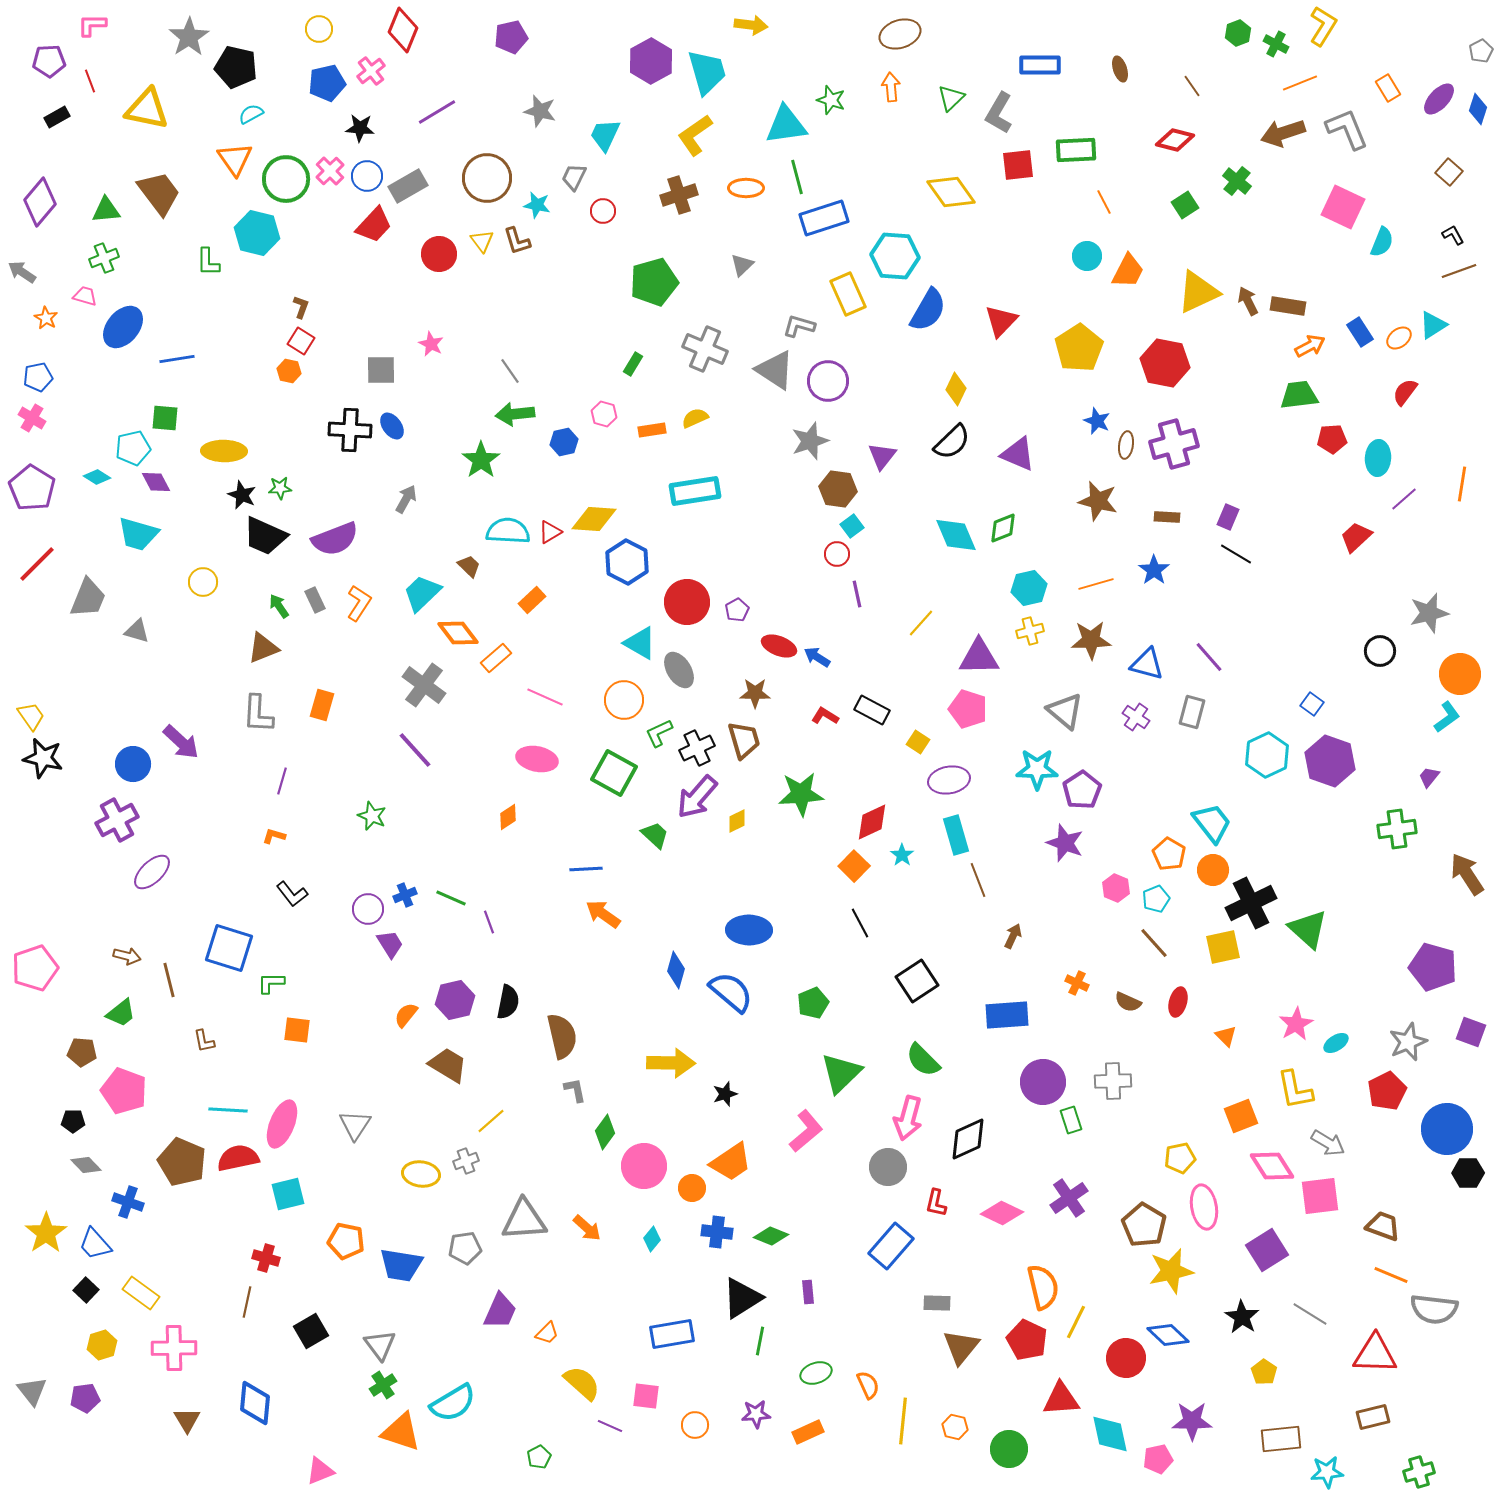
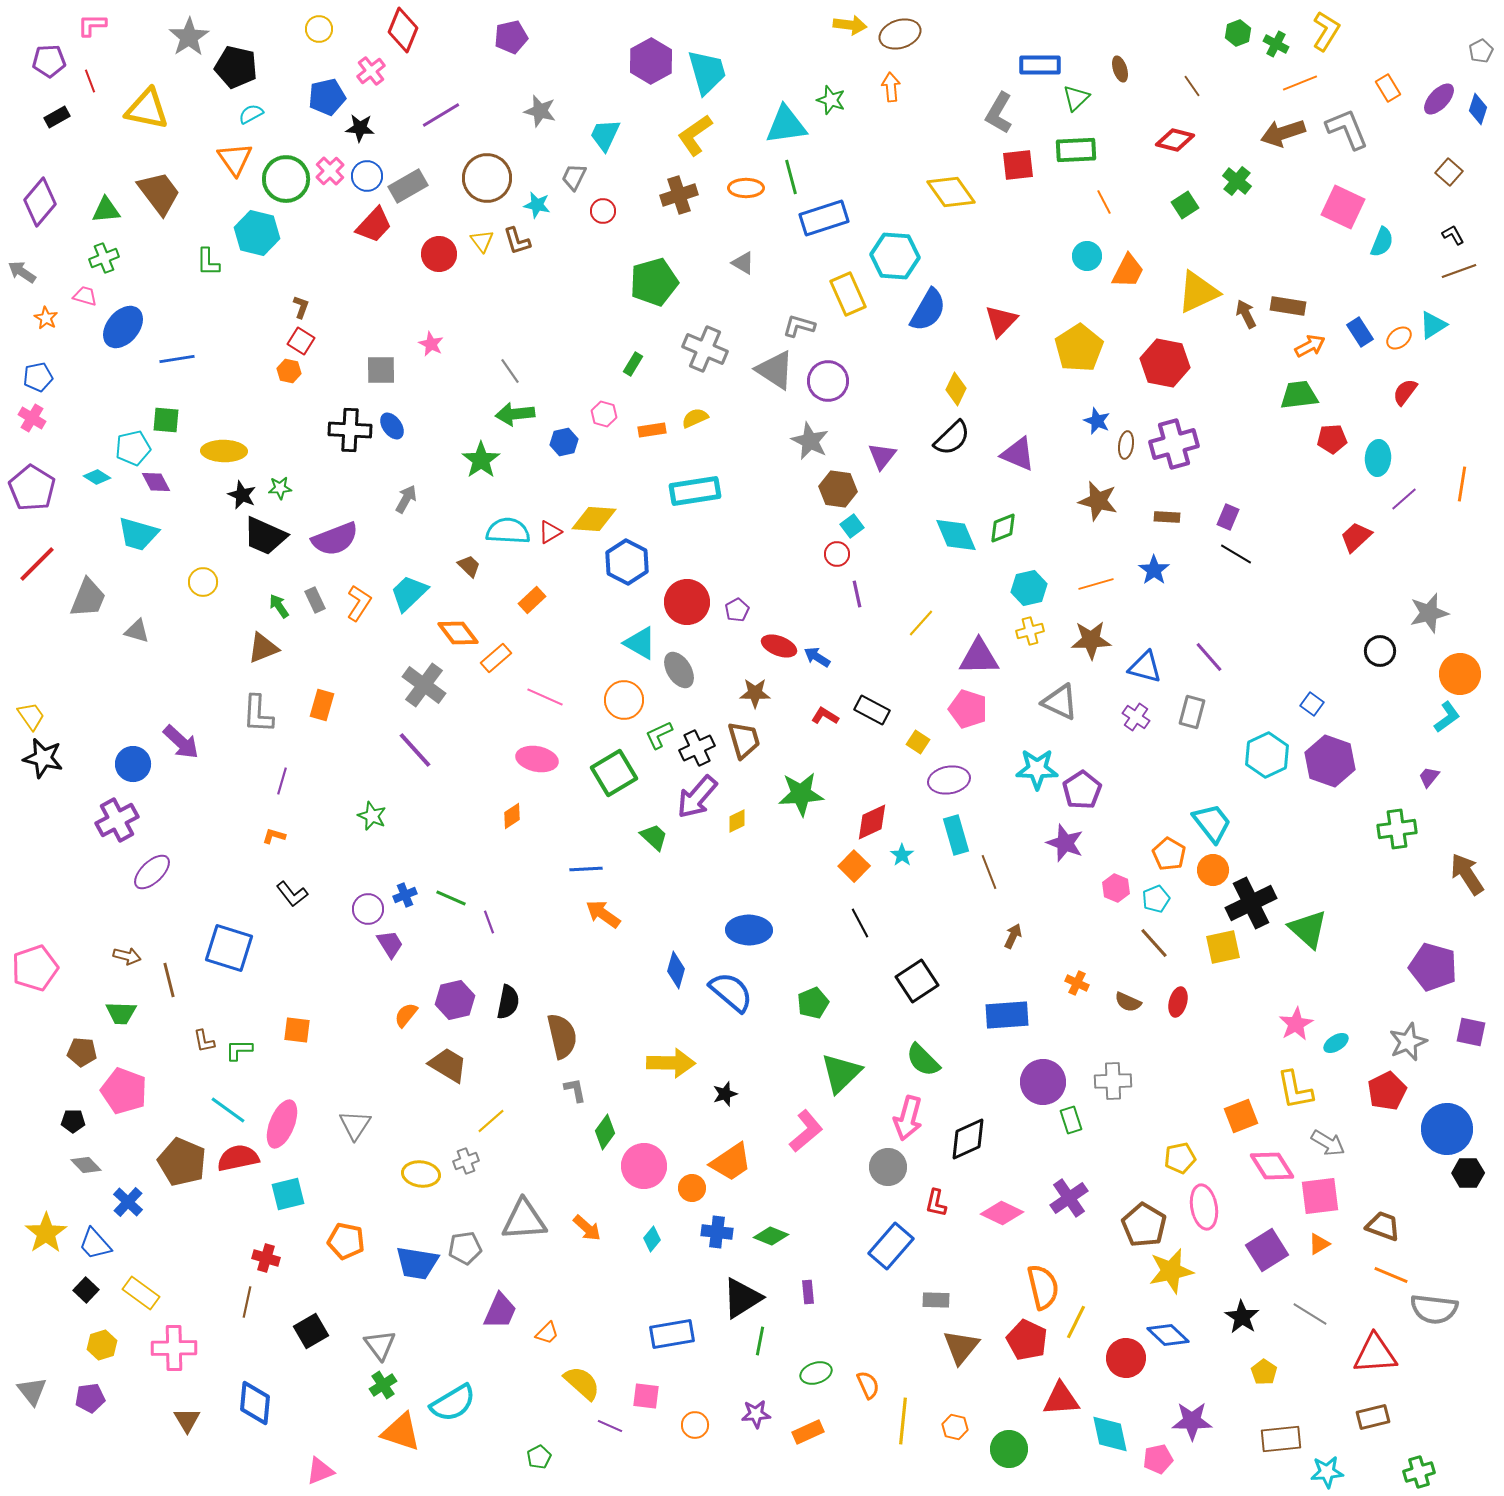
yellow arrow at (751, 25): moved 99 px right
yellow L-shape at (1323, 26): moved 3 px right, 5 px down
blue pentagon at (327, 83): moved 14 px down
green triangle at (951, 98): moved 125 px right
purple line at (437, 112): moved 4 px right, 3 px down
green line at (797, 177): moved 6 px left
gray triangle at (742, 265): moved 1 px right, 2 px up; rotated 45 degrees counterclockwise
brown arrow at (1248, 301): moved 2 px left, 13 px down
green square at (165, 418): moved 1 px right, 2 px down
gray star at (810, 441): rotated 27 degrees counterclockwise
black semicircle at (952, 442): moved 4 px up
cyan trapezoid at (422, 593): moved 13 px left
blue triangle at (1147, 664): moved 2 px left, 3 px down
gray triangle at (1065, 711): moved 5 px left, 9 px up; rotated 15 degrees counterclockwise
green L-shape at (659, 733): moved 2 px down
green square at (614, 773): rotated 30 degrees clockwise
orange diamond at (508, 817): moved 4 px right, 1 px up
green trapezoid at (655, 835): moved 1 px left, 2 px down
brown line at (978, 880): moved 11 px right, 8 px up
green L-shape at (271, 983): moved 32 px left, 67 px down
green trapezoid at (121, 1013): rotated 40 degrees clockwise
purple square at (1471, 1032): rotated 8 degrees counterclockwise
orange triangle at (1226, 1036): moved 93 px right, 208 px down; rotated 45 degrees clockwise
cyan line at (228, 1110): rotated 33 degrees clockwise
blue cross at (128, 1202): rotated 24 degrees clockwise
blue trapezoid at (401, 1265): moved 16 px right, 2 px up
gray rectangle at (937, 1303): moved 1 px left, 3 px up
red triangle at (1375, 1354): rotated 6 degrees counterclockwise
purple pentagon at (85, 1398): moved 5 px right
